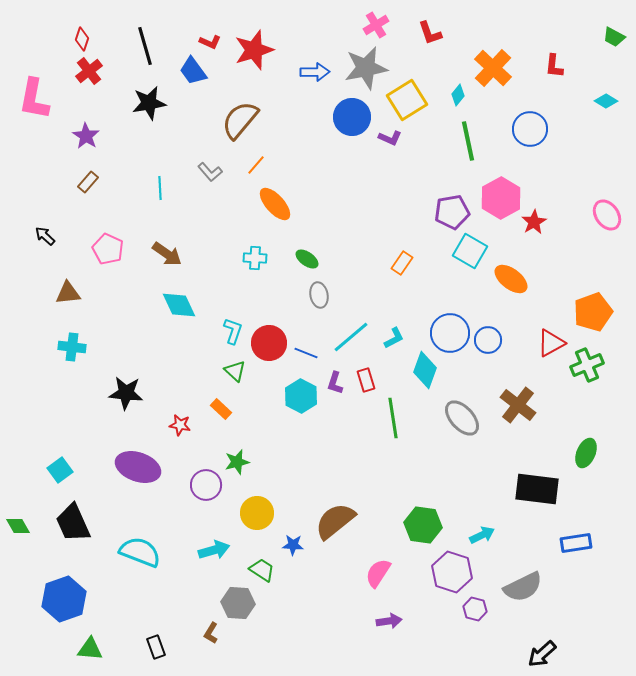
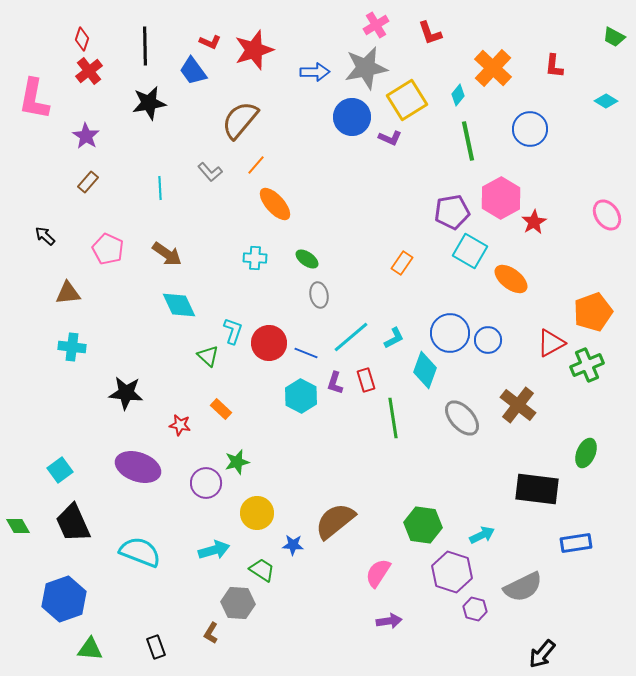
black line at (145, 46): rotated 15 degrees clockwise
green triangle at (235, 371): moved 27 px left, 15 px up
purple circle at (206, 485): moved 2 px up
black arrow at (542, 654): rotated 8 degrees counterclockwise
